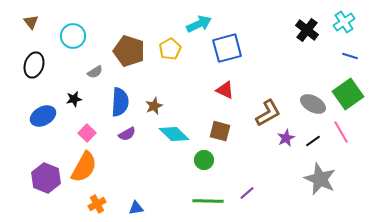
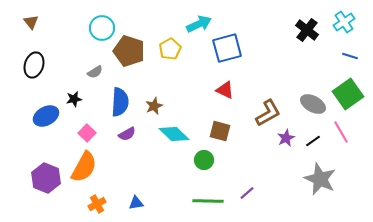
cyan circle: moved 29 px right, 8 px up
blue ellipse: moved 3 px right
blue triangle: moved 5 px up
